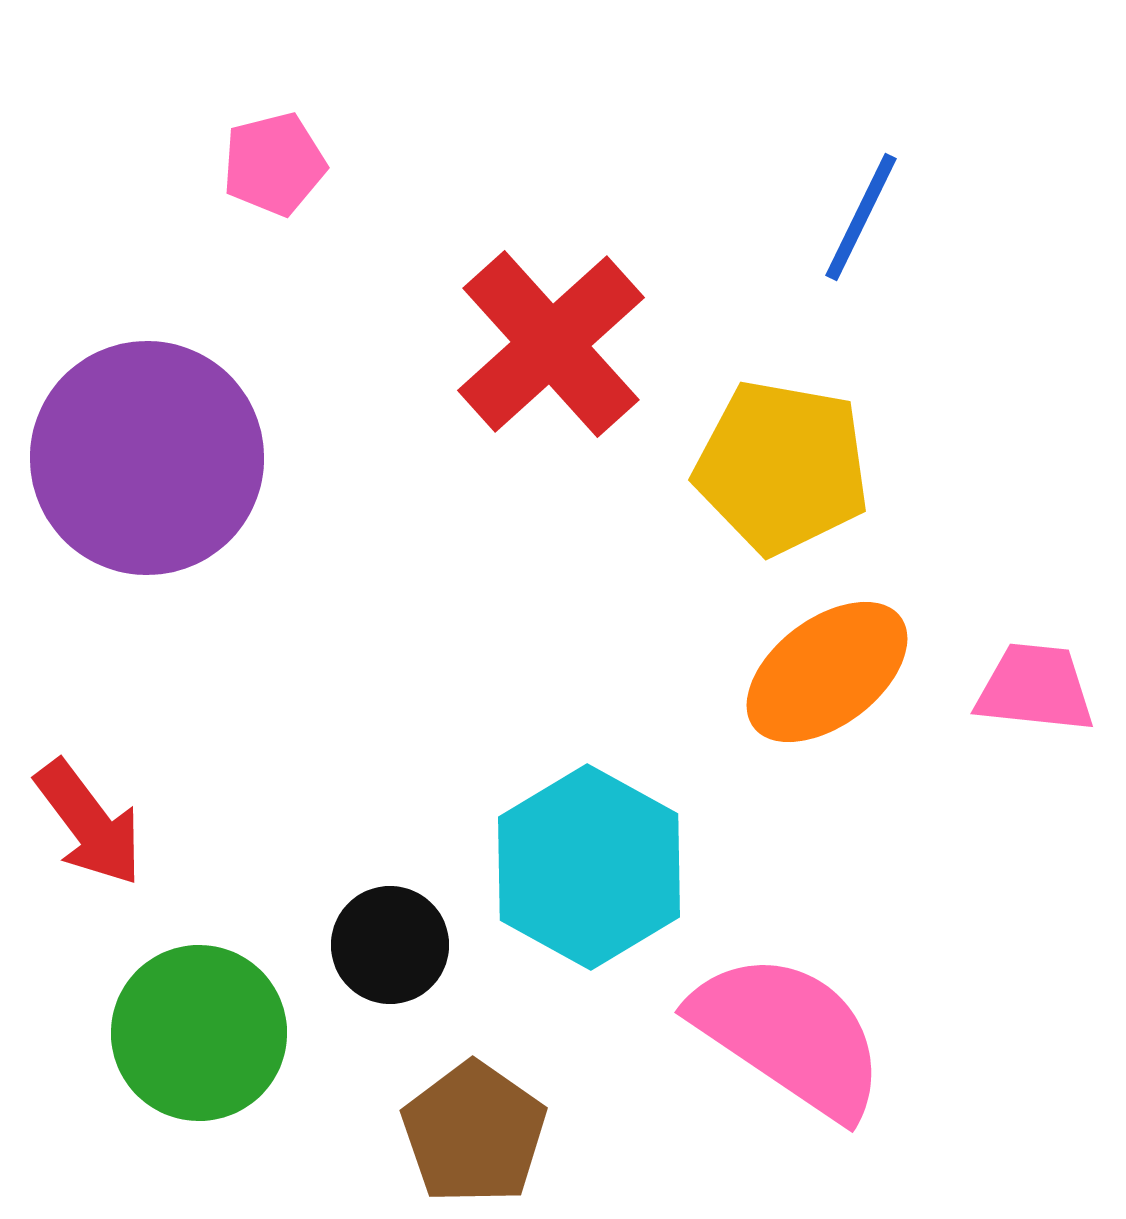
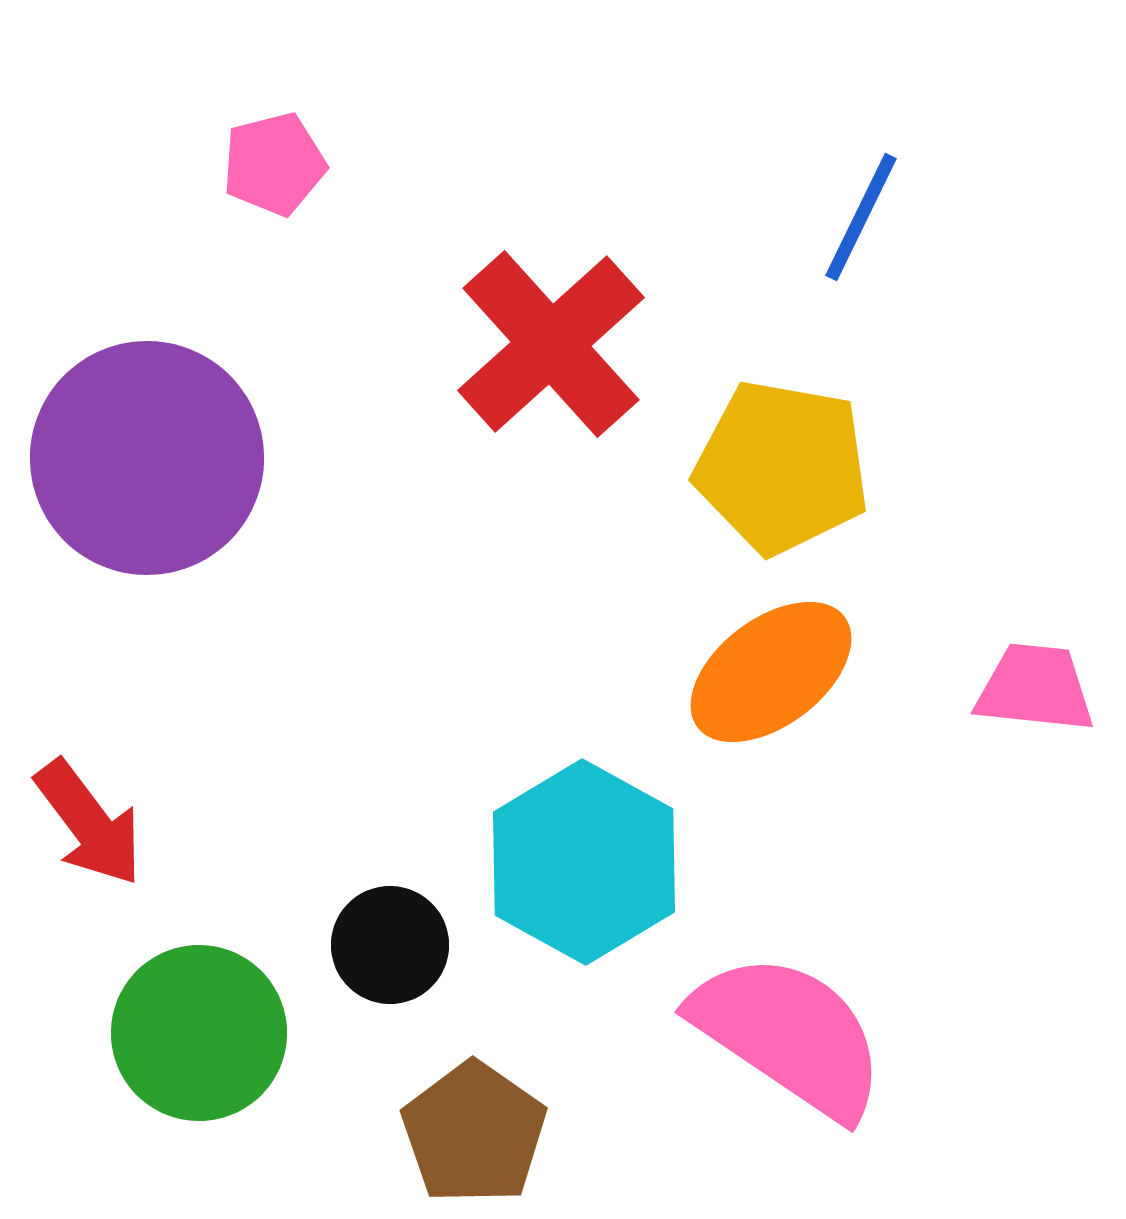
orange ellipse: moved 56 px left
cyan hexagon: moved 5 px left, 5 px up
